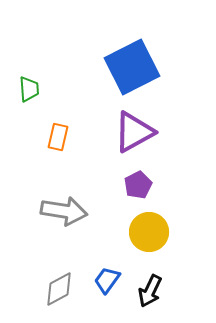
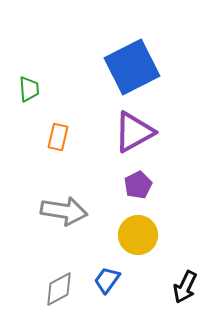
yellow circle: moved 11 px left, 3 px down
black arrow: moved 35 px right, 4 px up
